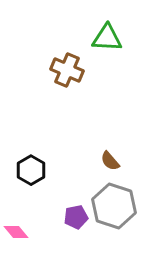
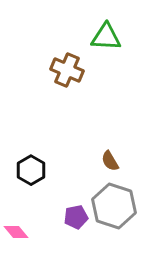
green triangle: moved 1 px left, 1 px up
brown semicircle: rotated 10 degrees clockwise
